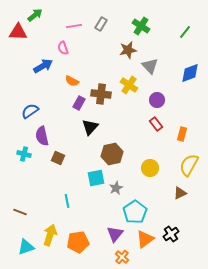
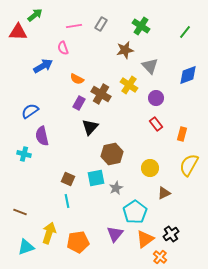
brown star: moved 3 px left
blue diamond: moved 2 px left, 2 px down
orange semicircle: moved 5 px right, 2 px up
brown cross: rotated 24 degrees clockwise
purple circle: moved 1 px left, 2 px up
brown square: moved 10 px right, 21 px down
brown triangle: moved 16 px left
yellow arrow: moved 1 px left, 2 px up
orange cross: moved 38 px right
